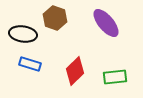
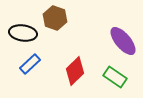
purple ellipse: moved 17 px right, 18 px down
black ellipse: moved 1 px up
blue rectangle: rotated 60 degrees counterclockwise
green rectangle: rotated 40 degrees clockwise
